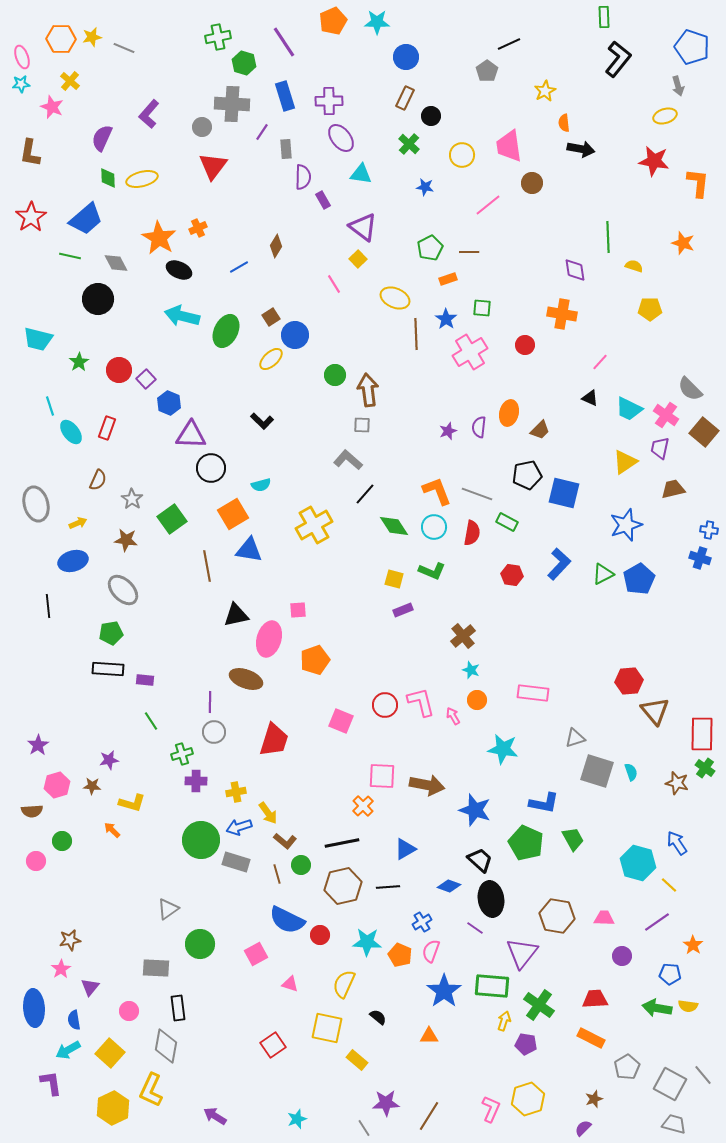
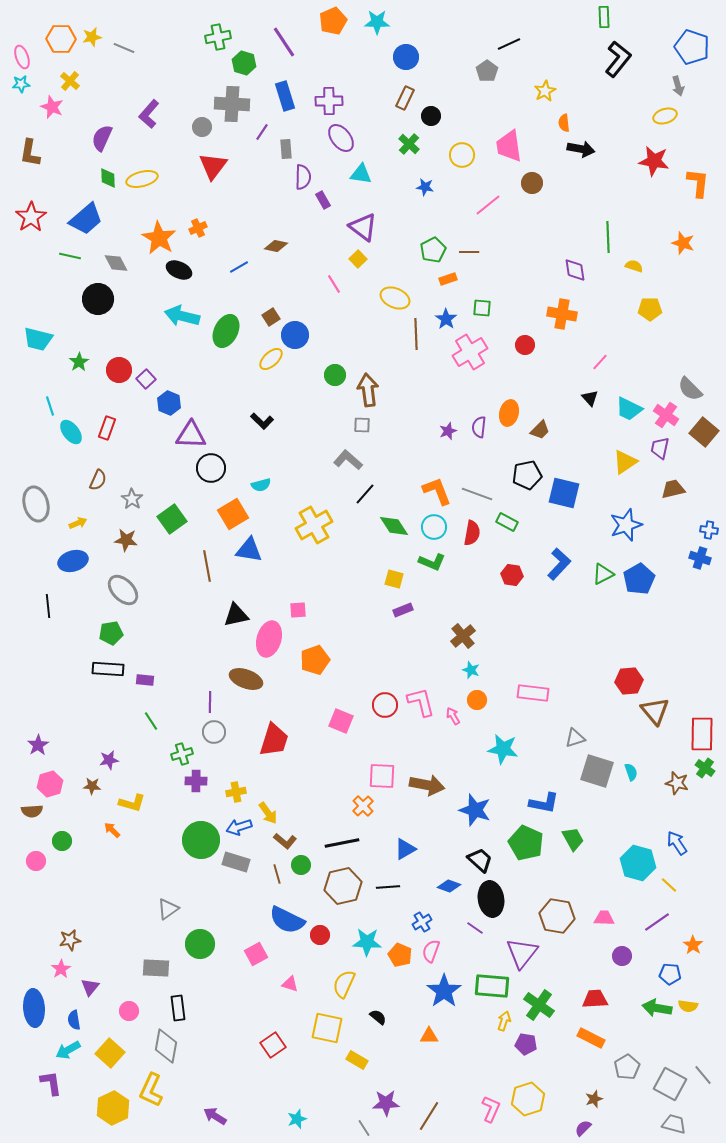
brown diamond at (276, 246): rotated 70 degrees clockwise
green pentagon at (430, 248): moved 3 px right, 2 px down
black triangle at (590, 398): rotated 24 degrees clockwise
green L-shape at (432, 571): moved 9 px up
pink hexagon at (57, 785): moved 7 px left, 1 px up
yellow rectangle at (357, 1060): rotated 10 degrees counterclockwise
